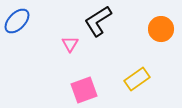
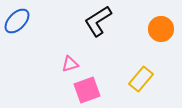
pink triangle: moved 20 px down; rotated 42 degrees clockwise
yellow rectangle: moved 4 px right; rotated 15 degrees counterclockwise
pink square: moved 3 px right
